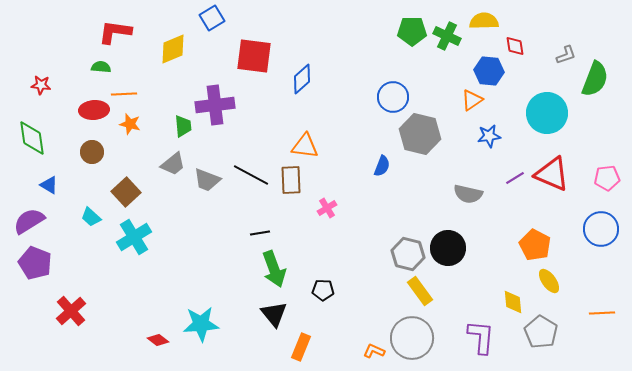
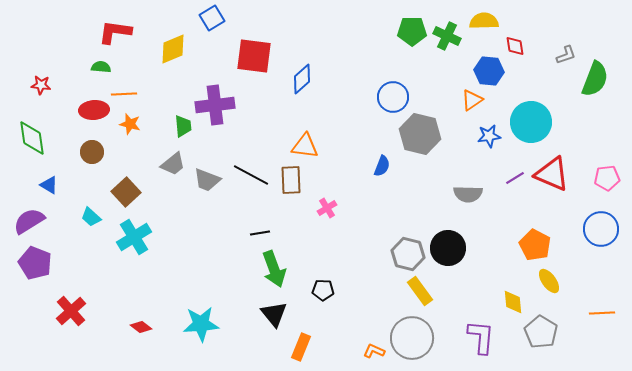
cyan circle at (547, 113): moved 16 px left, 9 px down
gray semicircle at (468, 194): rotated 12 degrees counterclockwise
red diamond at (158, 340): moved 17 px left, 13 px up
